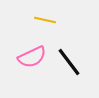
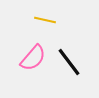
pink semicircle: moved 1 px right, 1 px down; rotated 24 degrees counterclockwise
